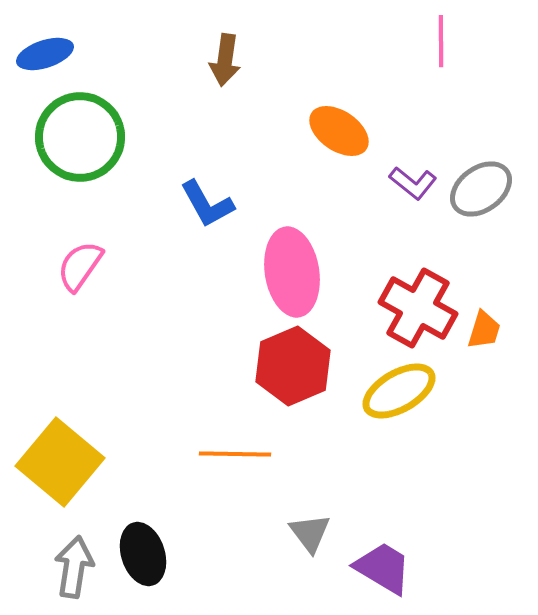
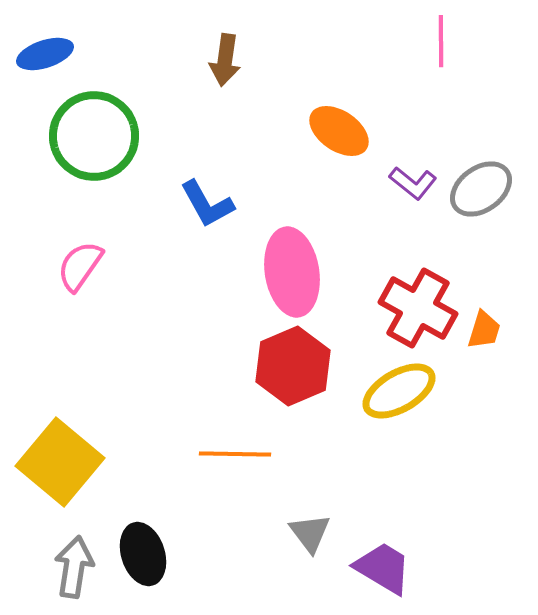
green circle: moved 14 px right, 1 px up
